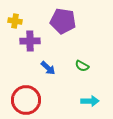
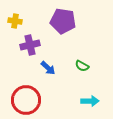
purple cross: moved 4 px down; rotated 12 degrees counterclockwise
